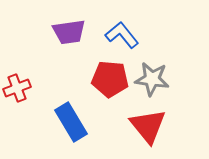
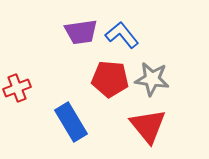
purple trapezoid: moved 12 px right
